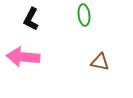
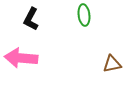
pink arrow: moved 2 px left, 1 px down
brown triangle: moved 12 px right, 2 px down; rotated 24 degrees counterclockwise
